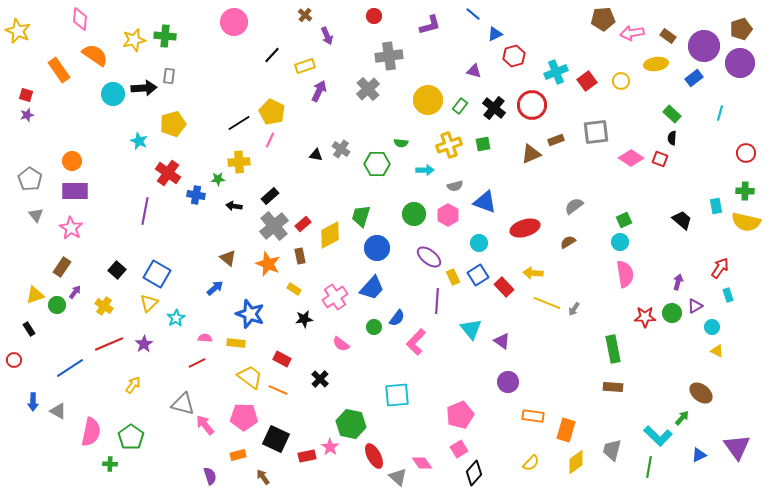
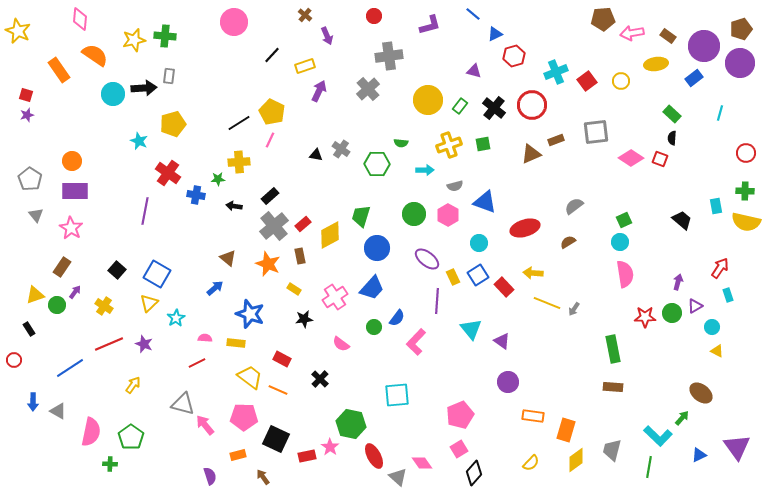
purple ellipse at (429, 257): moved 2 px left, 2 px down
purple star at (144, 344): rotated 18 degrees counterclockwise
yellow diamond at (576, 462): moved 2 px up
